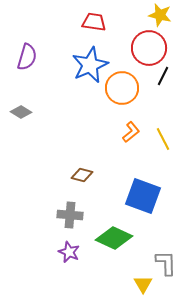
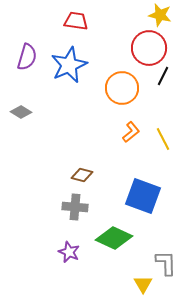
red trapezoid: moved 18 px left, 1 px up
blue star: moved 21 px left
gray cross: moved 5 px right, 8 px up
